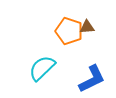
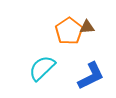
orange pentagon: rotated 20 degrees clockwise
blue L-shape: moved 1 px left, 3 px up
